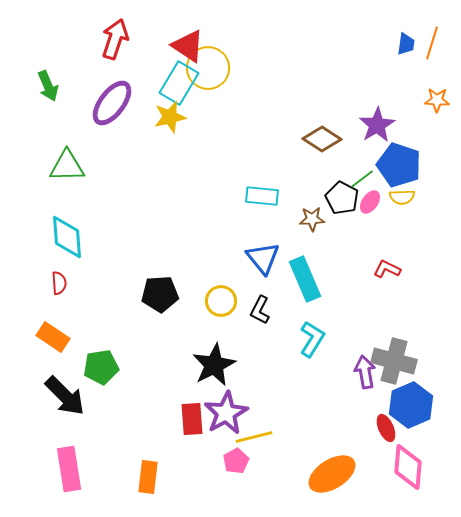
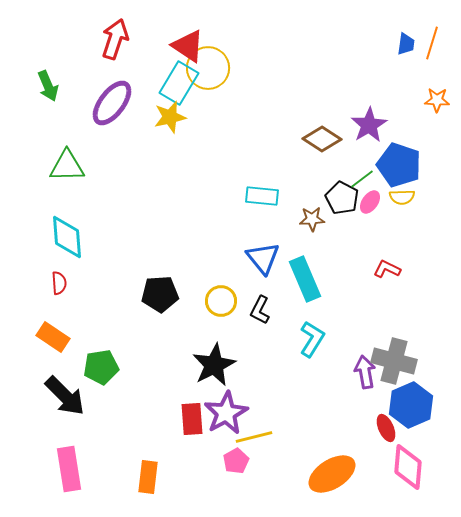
purple star at (377, 125): moved 8 px left
